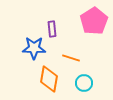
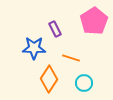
purple rectangle: moved 3 px right; rotated 21 degrees counterclockwise
orange diamond: rotated 24 degrees clockwise
